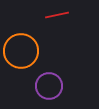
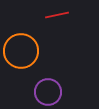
purple circle: moved 1 px left, 6 px down
